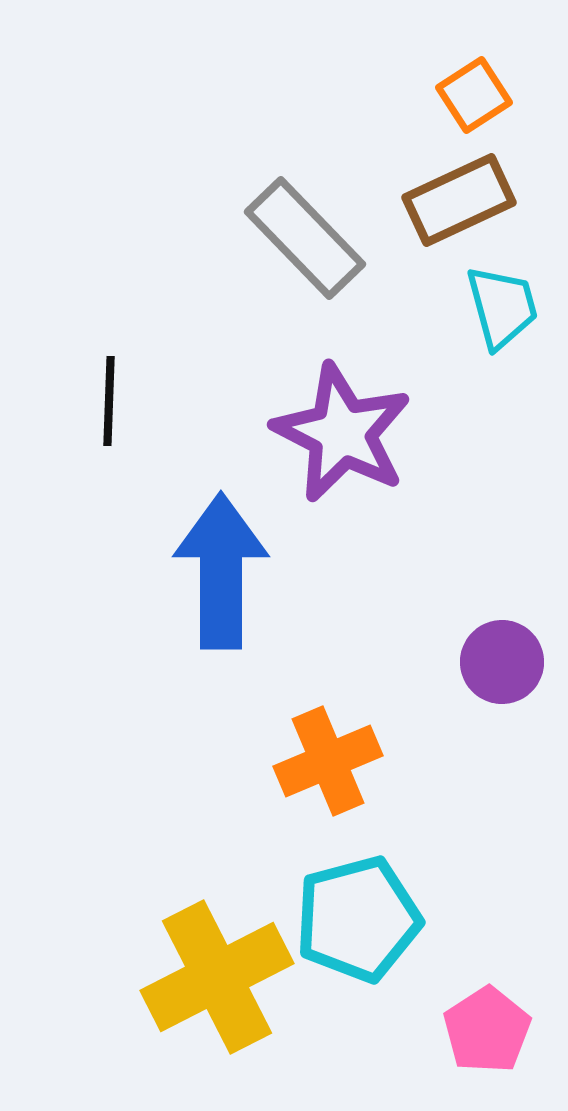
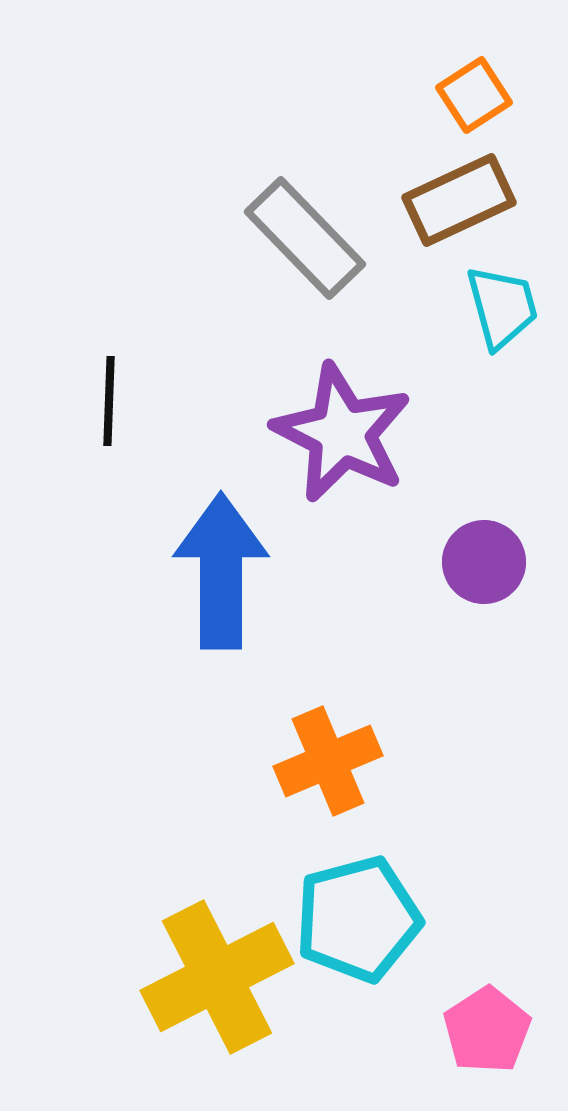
purple circle: moved 18 px left, 100 px up
